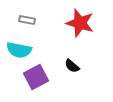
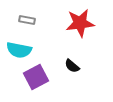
red star: rotated 24 degrees counterclockwise
